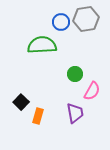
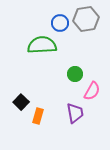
blue circle: moved 1 px left, 1 px down
